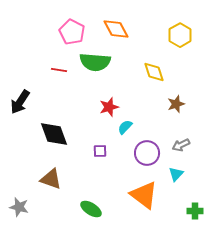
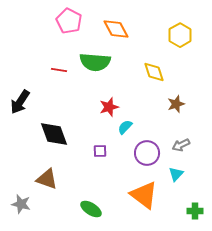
pink pentagon: moved 3 px left, 11 px up
brown triangle: moved 4 px left
gray star: moved 2 px right, 3 px up
